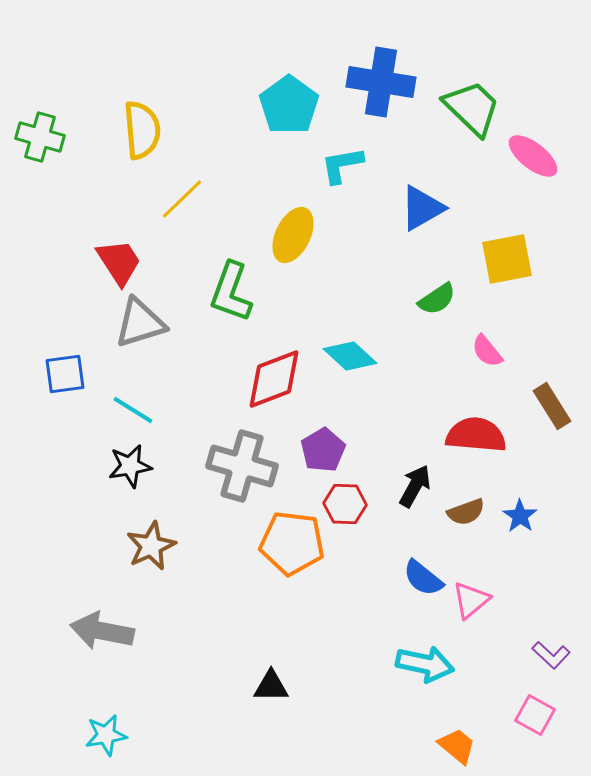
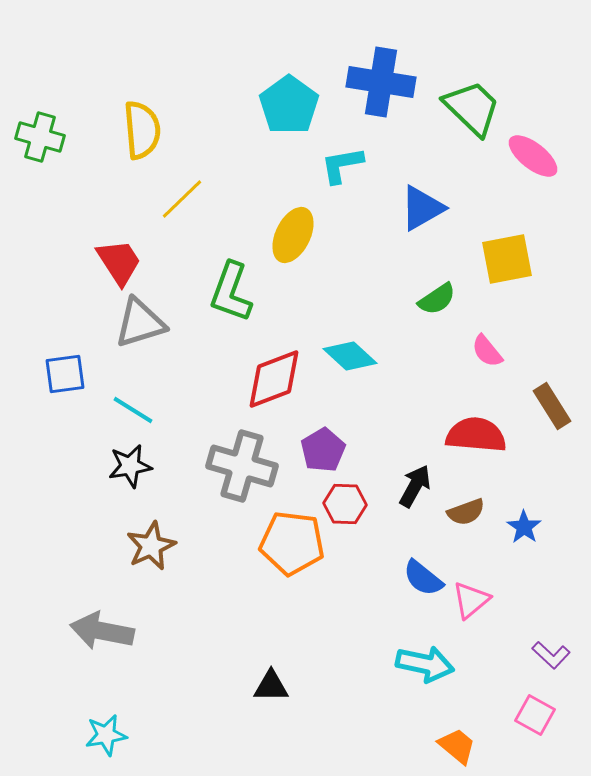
blue star: moved 4 px right, 11 px down
